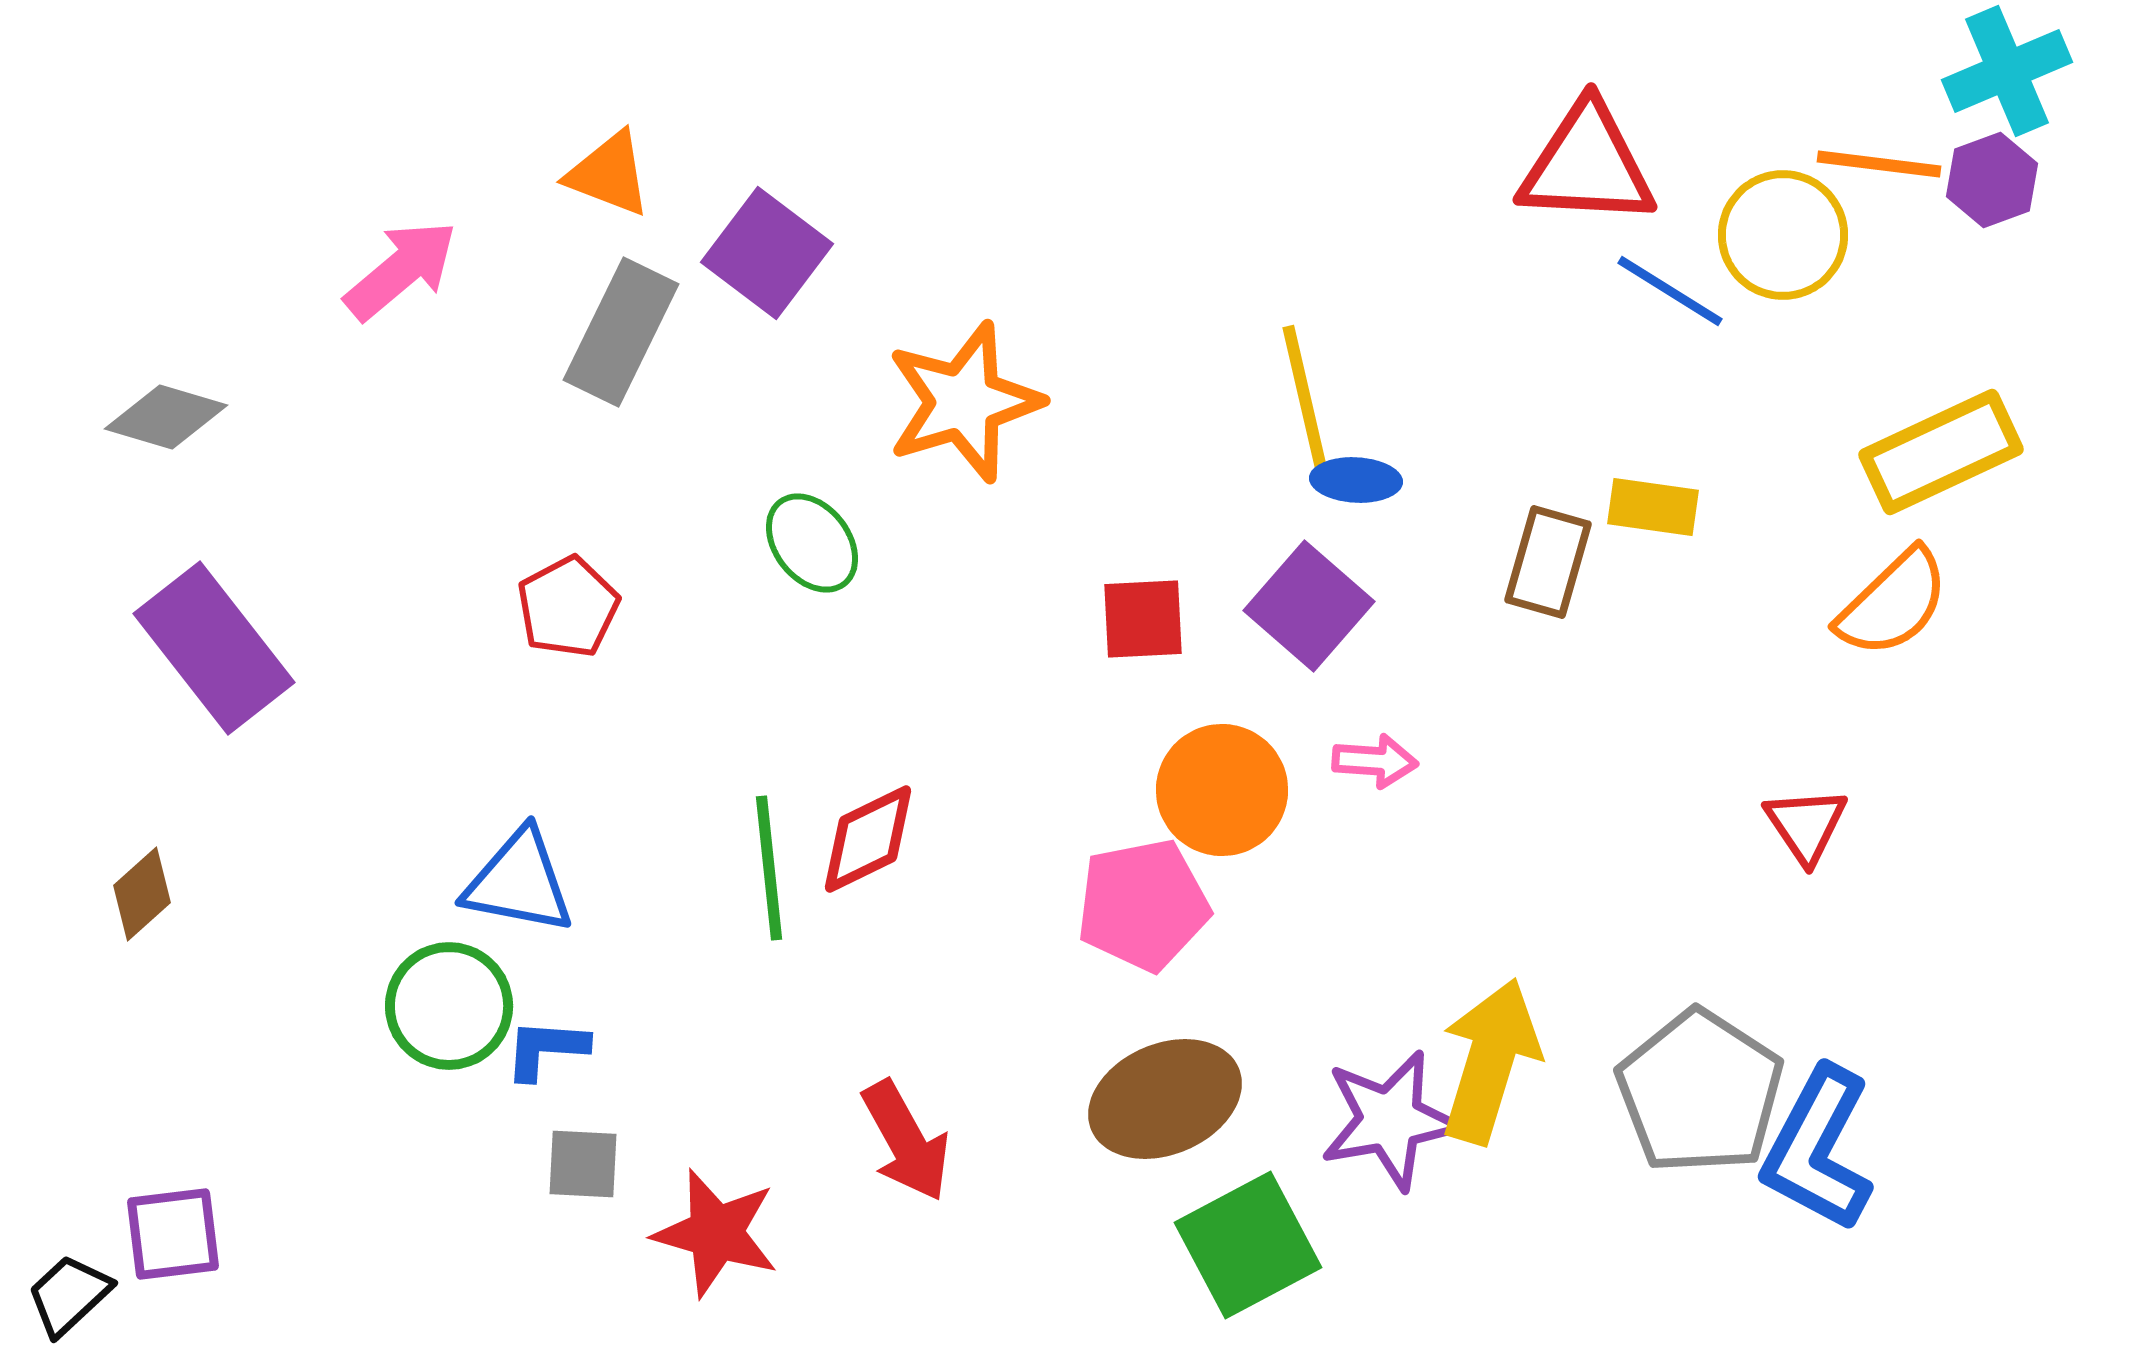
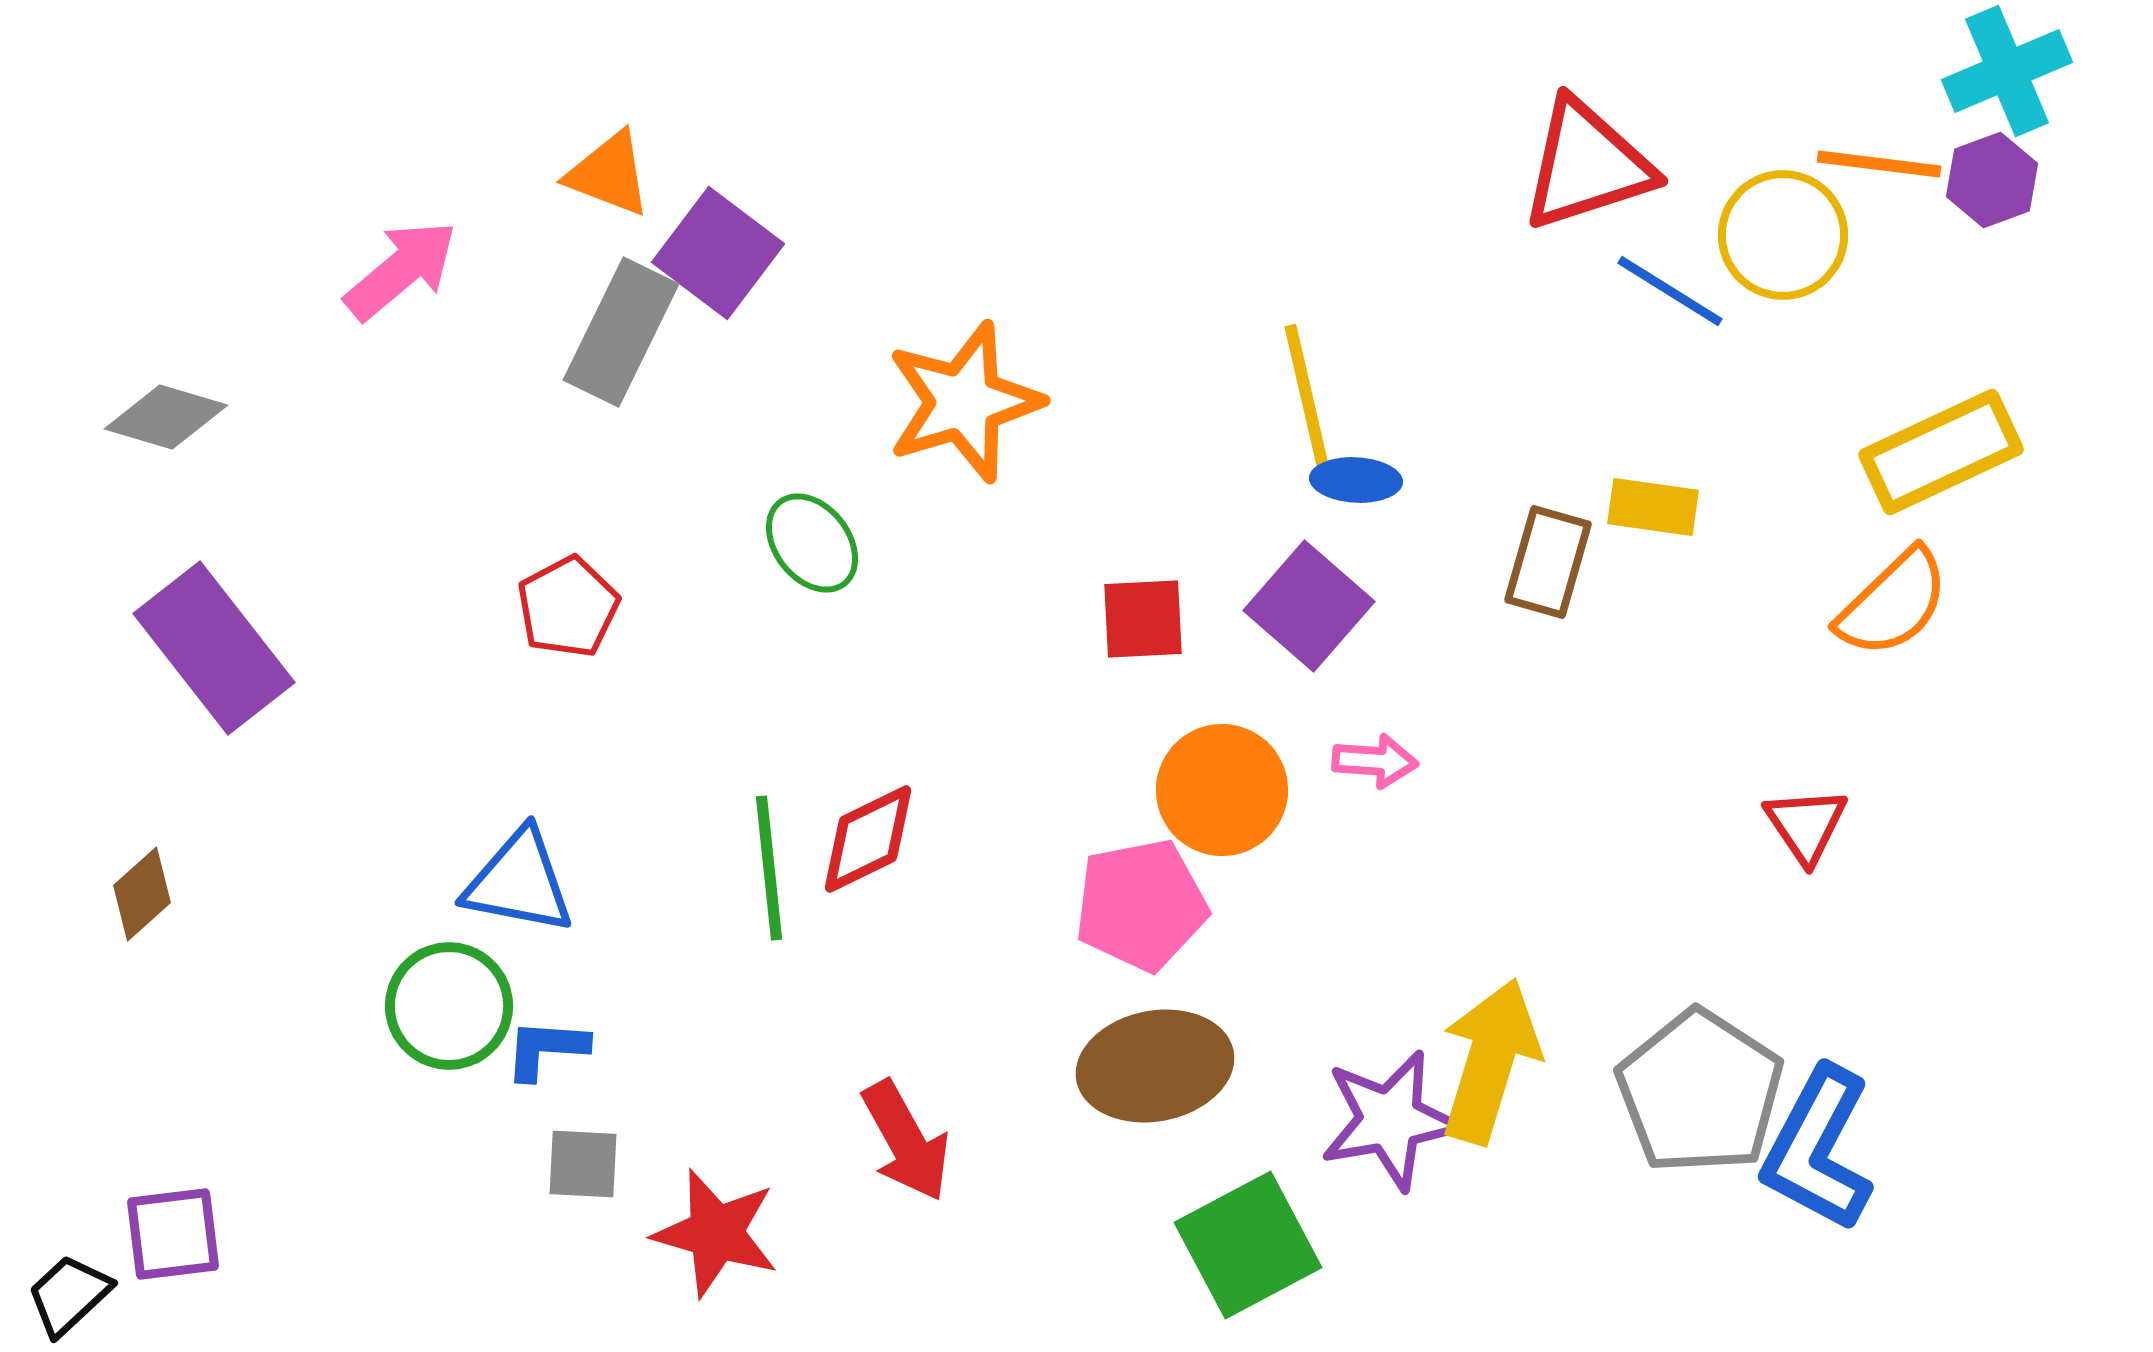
red triangle at (1587, 165): rotated 21 degrees counterclockwise
purple square at (767, 253): moved 49 px left
yellow line at (1305, 399): moved 2 px right, 1 px up
pink pentagon at (1143, 905): moved 2 px left
brown ellipse at (1165, 1099): moved 10 px left, 33 px up; rotated 12 degrees clockwise
